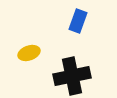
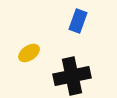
yellow ellipse: rotated 15 degrees counterclockwise
